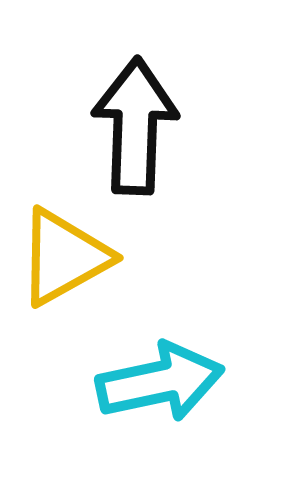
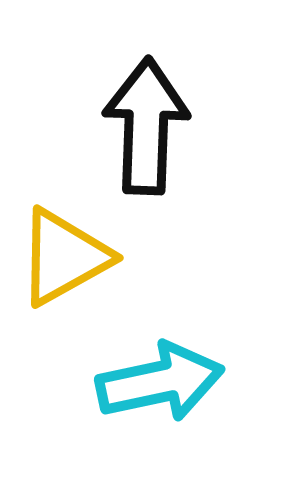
black arrow: moved 11 px right
